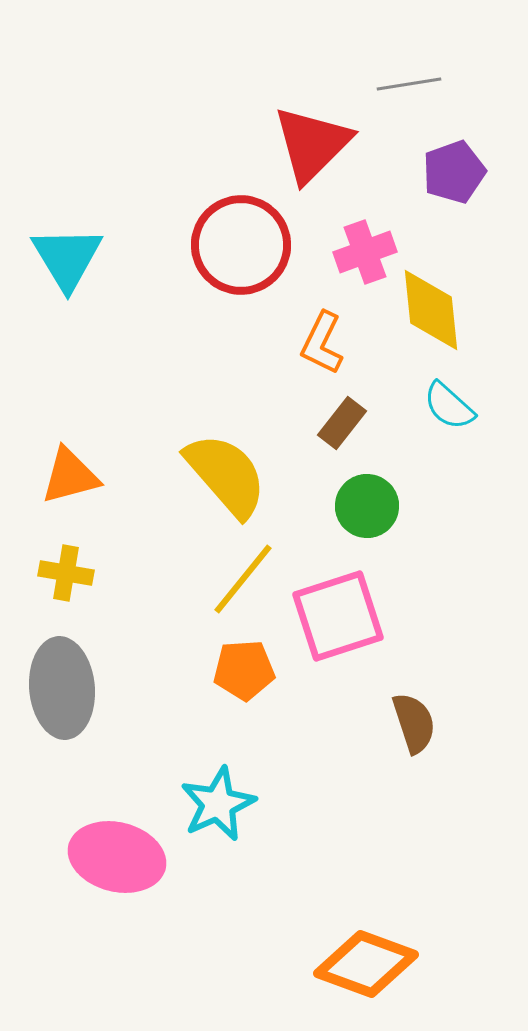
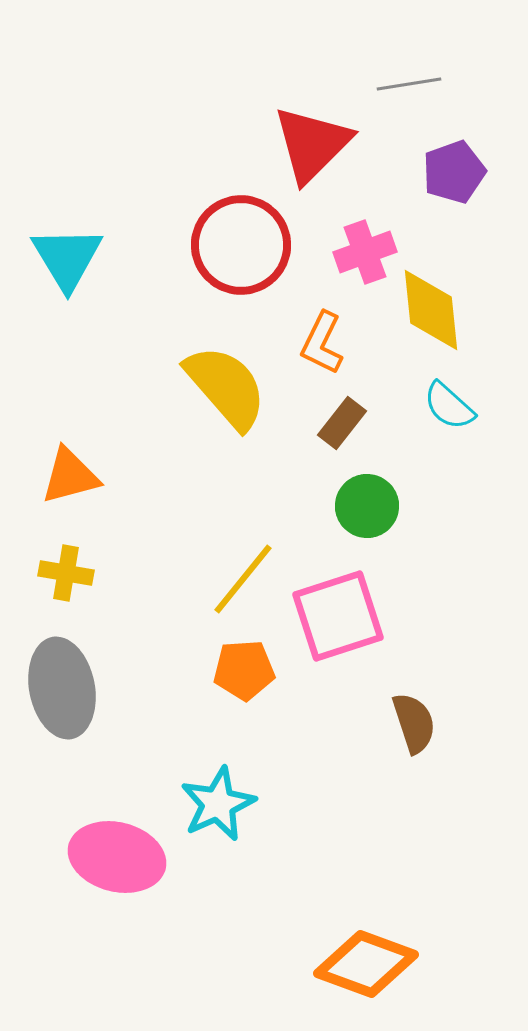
yellow semicircle: moved 88 px up
gray ellipse: rotated 6 degrees counterclockwise
